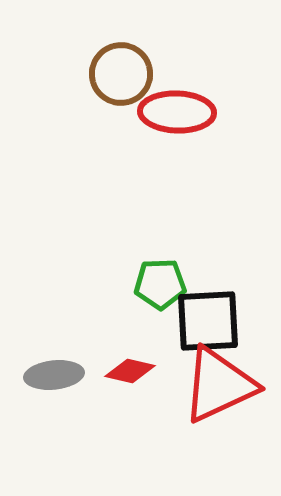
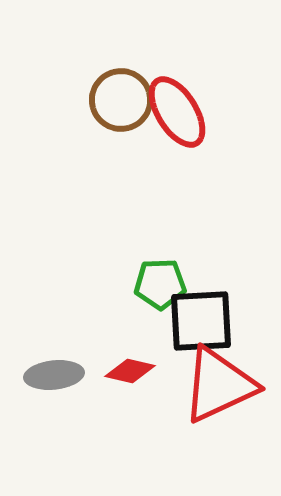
brown circle: moved 26 px down
red ellipse: rotated 56 degrees clockwise
black square: moved 7 px left
